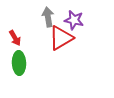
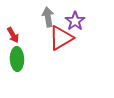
purple star: moved 1 px right, 1 px down; rotated 24 degrees clockwise
red arrow: moved 2 px left, 3 px up
green ellipse: moved 2 px left, 4 px up
